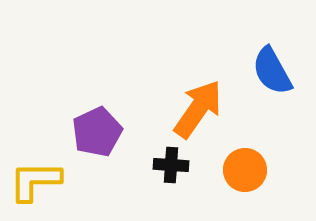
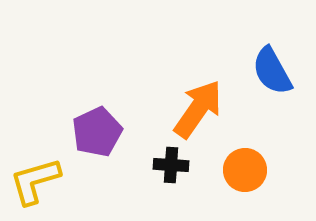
yellow L-shape: rotated 16 degrees counterclockwise
